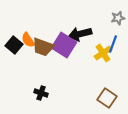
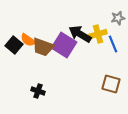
black arrow: rotated 45 degrees clockwise
orange semicircle: rotated 21 degrees counterclockwise
blue line: rotated 42 degrees counterclockwise
yellow cross: moved 5 px left, 19 px up; rotated 18 degrees clockwise
black cross: moved 3 px left, 2 px up
brown square: moved 4 px right, 14 px up; rotated 18 degrees counterclockwise
